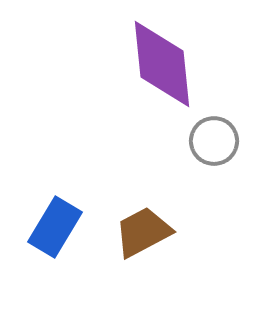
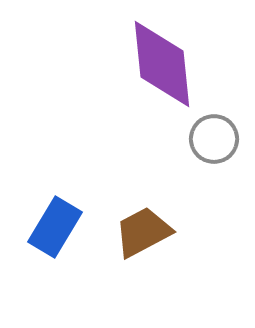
gray circle: moved 2 px up
